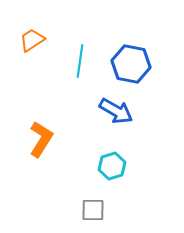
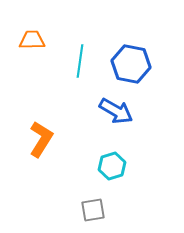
orange trapezoid: rotated 32 degrees clockwise
gray square: rotated 10 degrees counterclockwise
